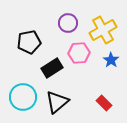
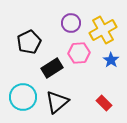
purple circle: moved 3 px right
black pentagon: rotated 15 degrees counterclockwise
